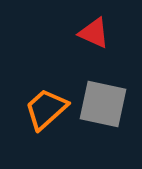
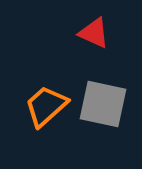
orange trapezoid: moved 3 px up
